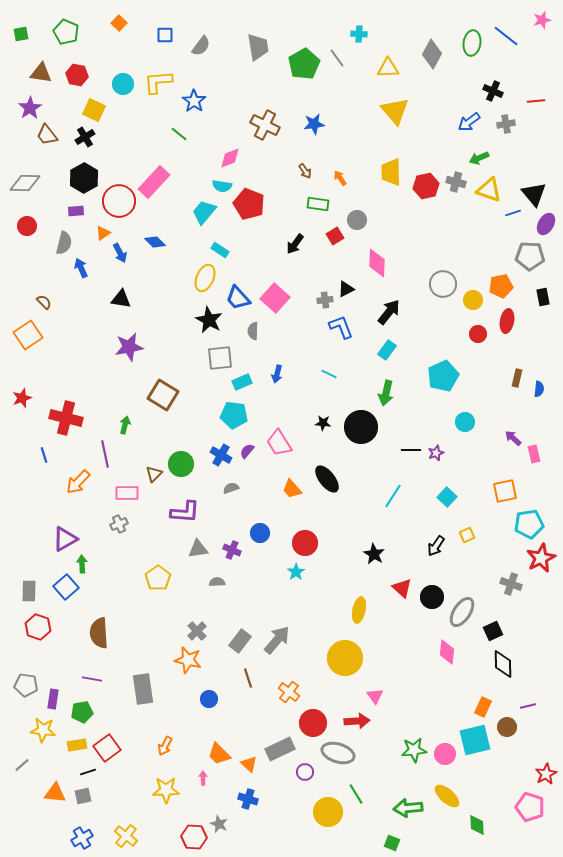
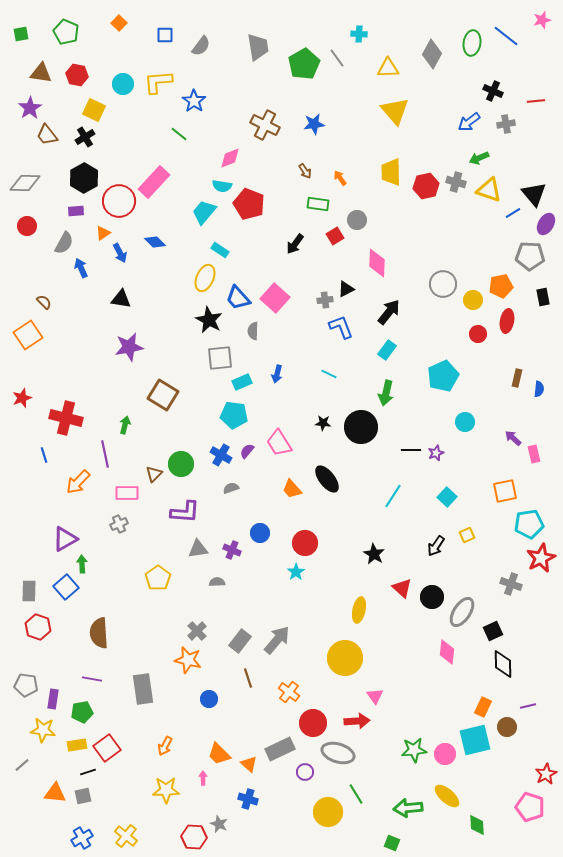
blue line at (513, 213): rotated 14 degrees counterclockwise
gray semicircle at (64, 243): rotated 15 degrees clockwise
